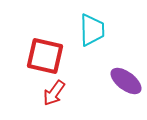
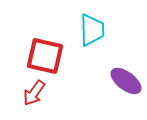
red arrow: moved 20 px left
